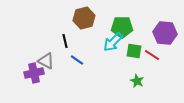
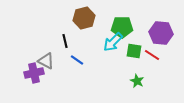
purple hexagon: moved 4 px left
